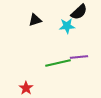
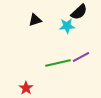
purple line: moved 2 px right; rotated 24 degrees counterclockwise
